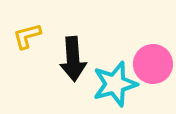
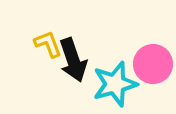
yellow L-shape: moved 21 px right, 8 px down; rotated 84 degrees clockwise
black arrow: moved 1 px down; rotated 15 degrees counterclockwise
